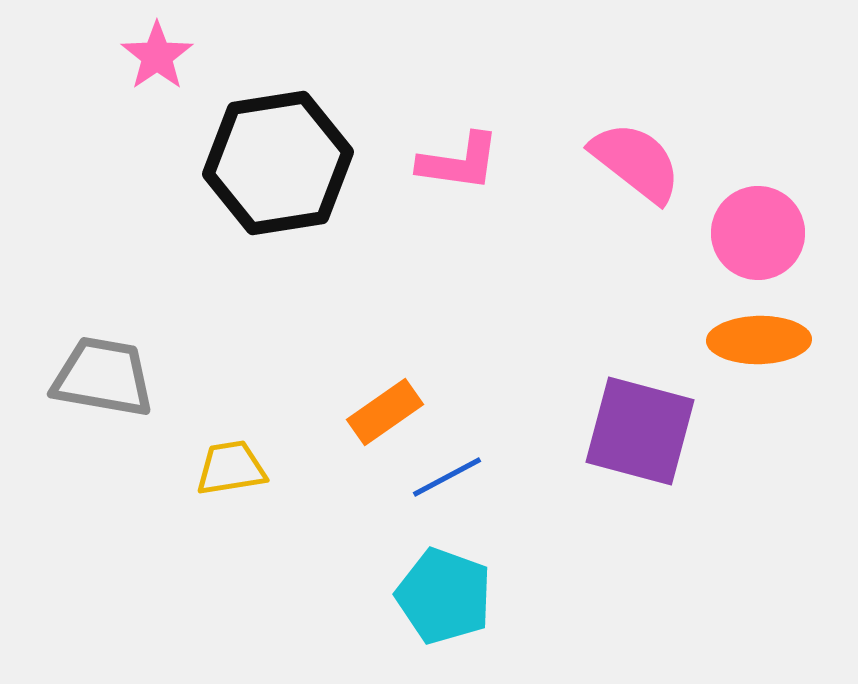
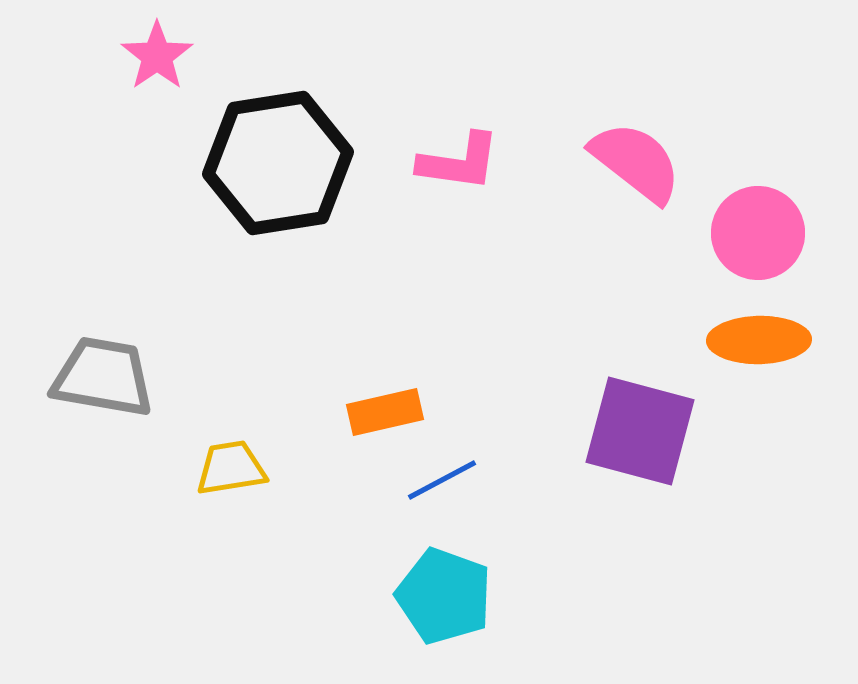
orange rectangle: rotated 22 degrees clockwise
blue line: moved 5 px left, 3 px down
